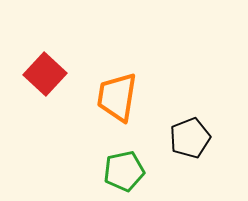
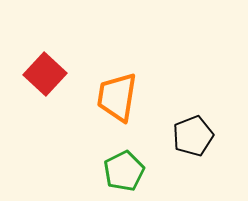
black pentagon: moved 3 px right, 2 px up
green pentagon: rotated 15 degrees counterclockwise
